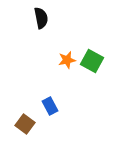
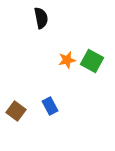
brown square: moved 9 px left, 13 px up
